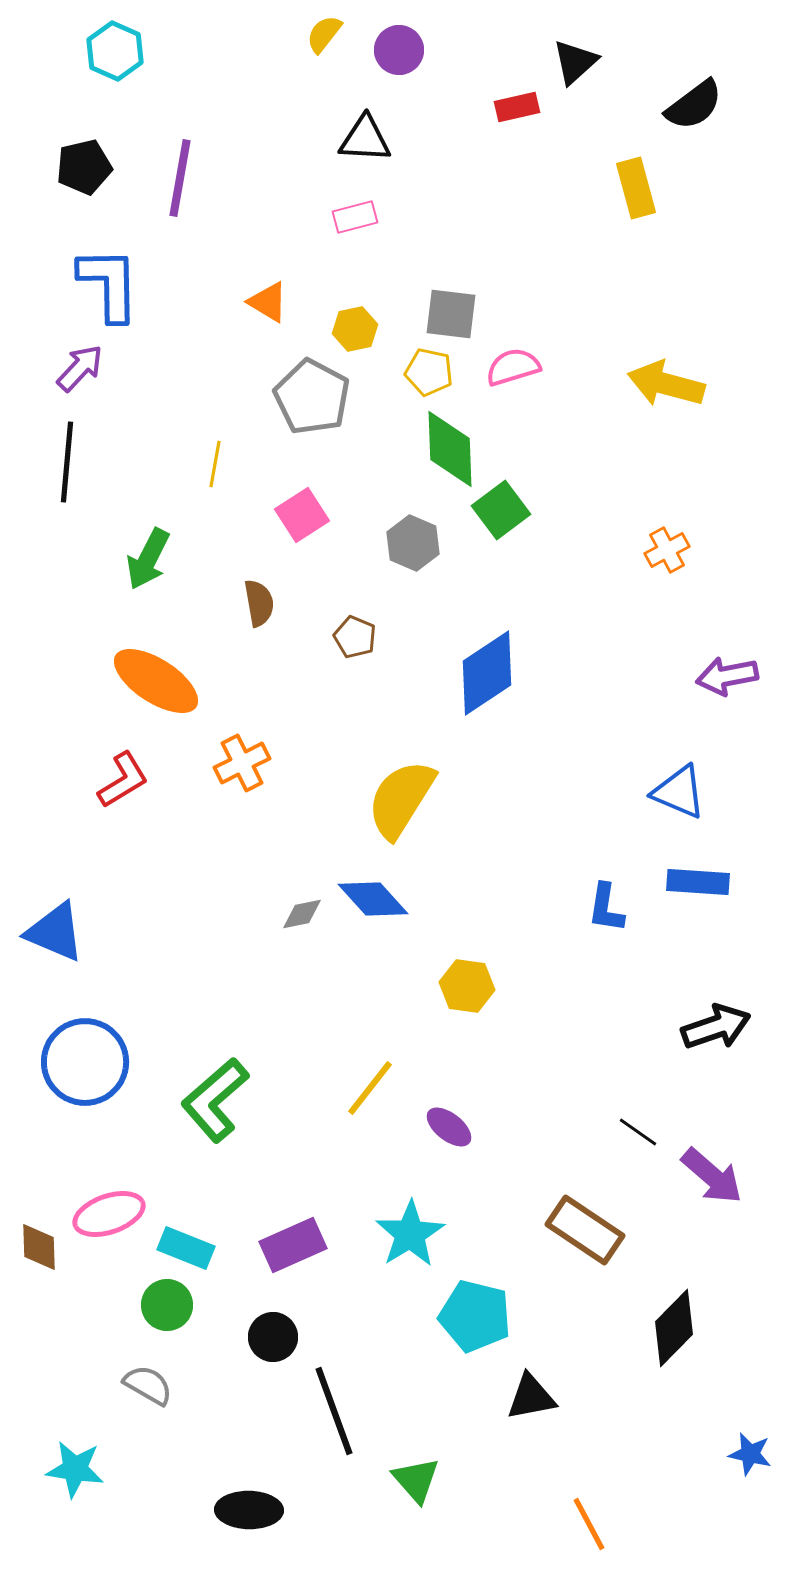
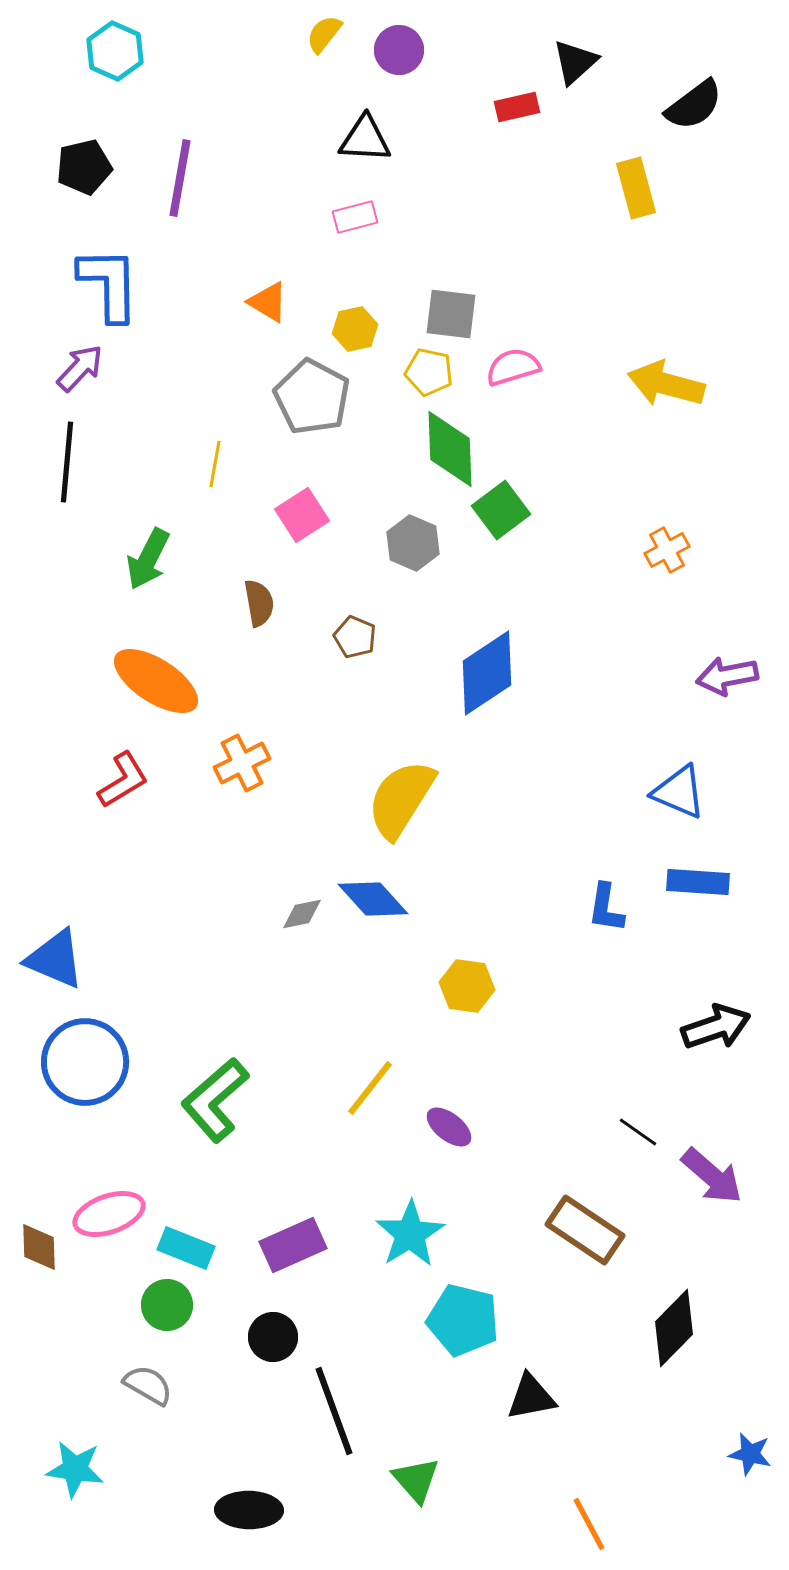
blue triangle at (55, 932): moved 27 px down
cyan pentagon at (475, 1316): moved 12 px left, 4 px down
